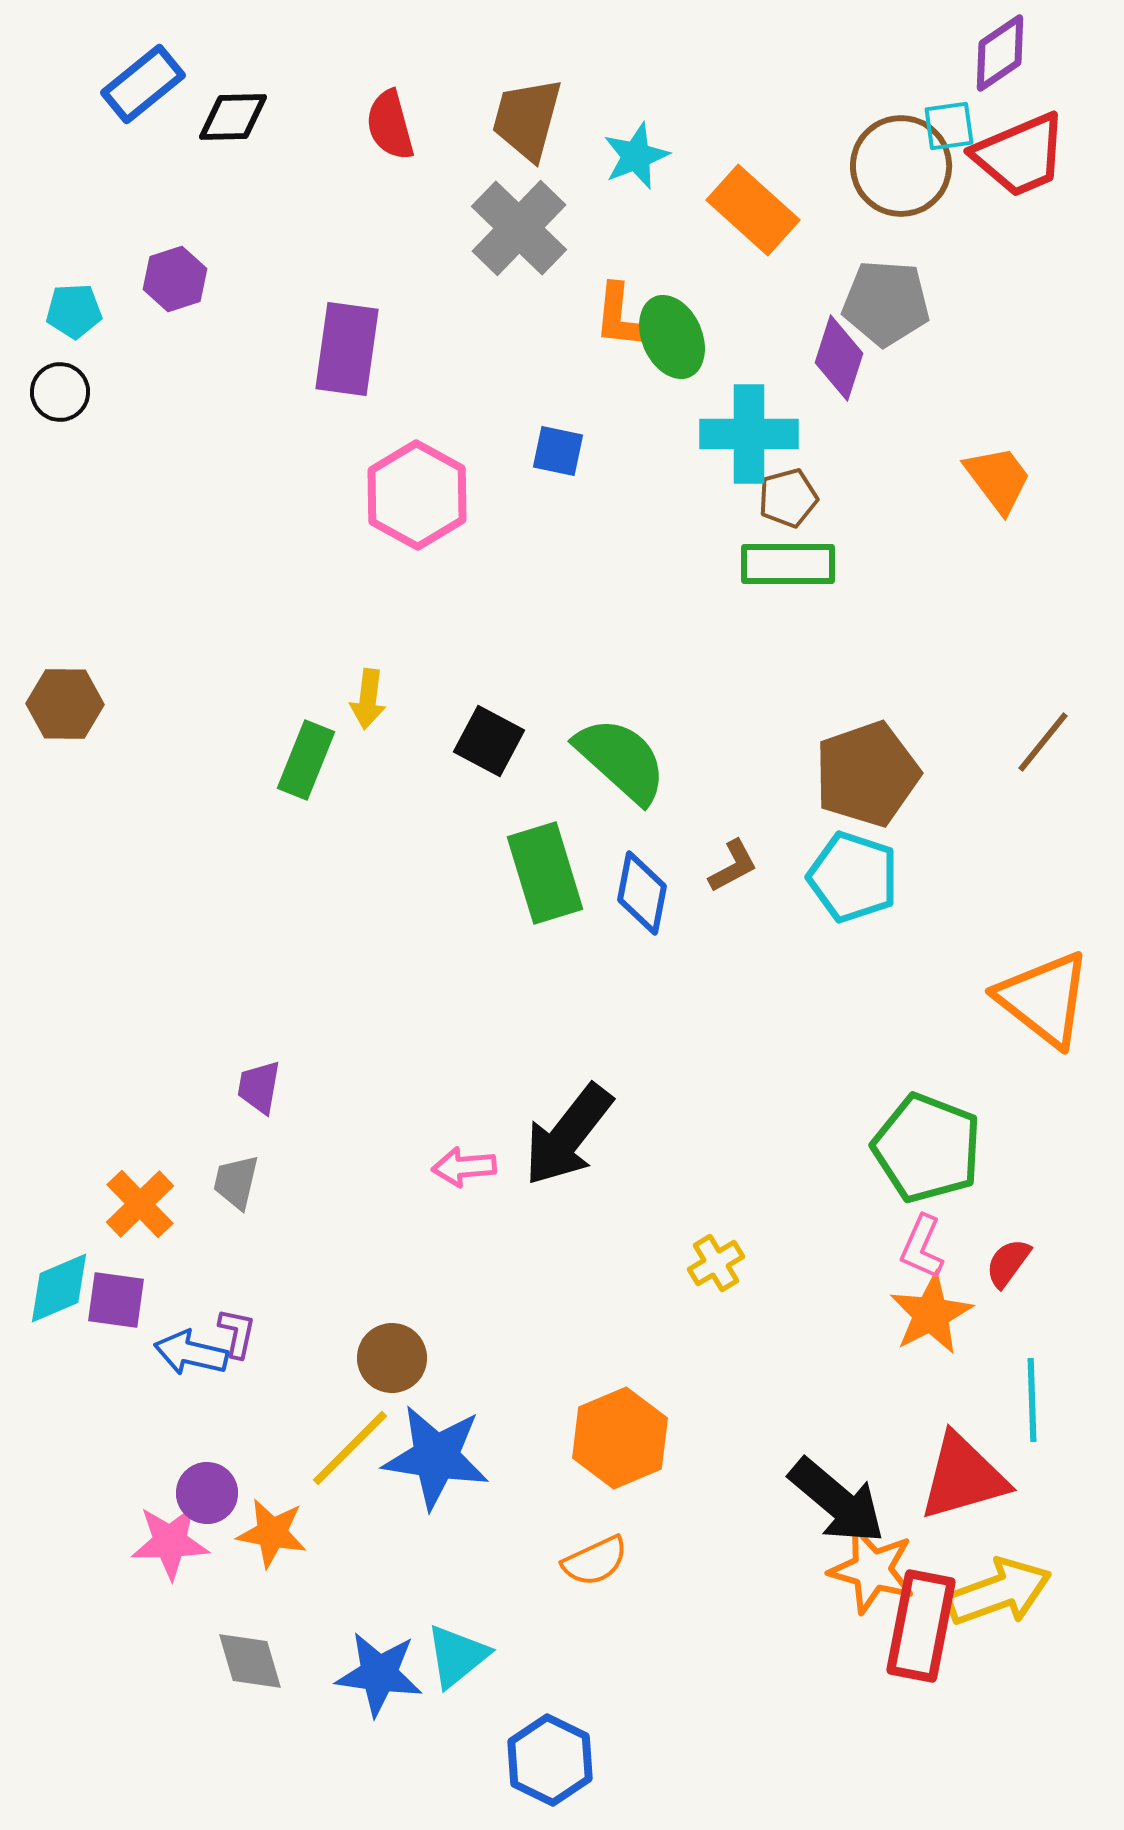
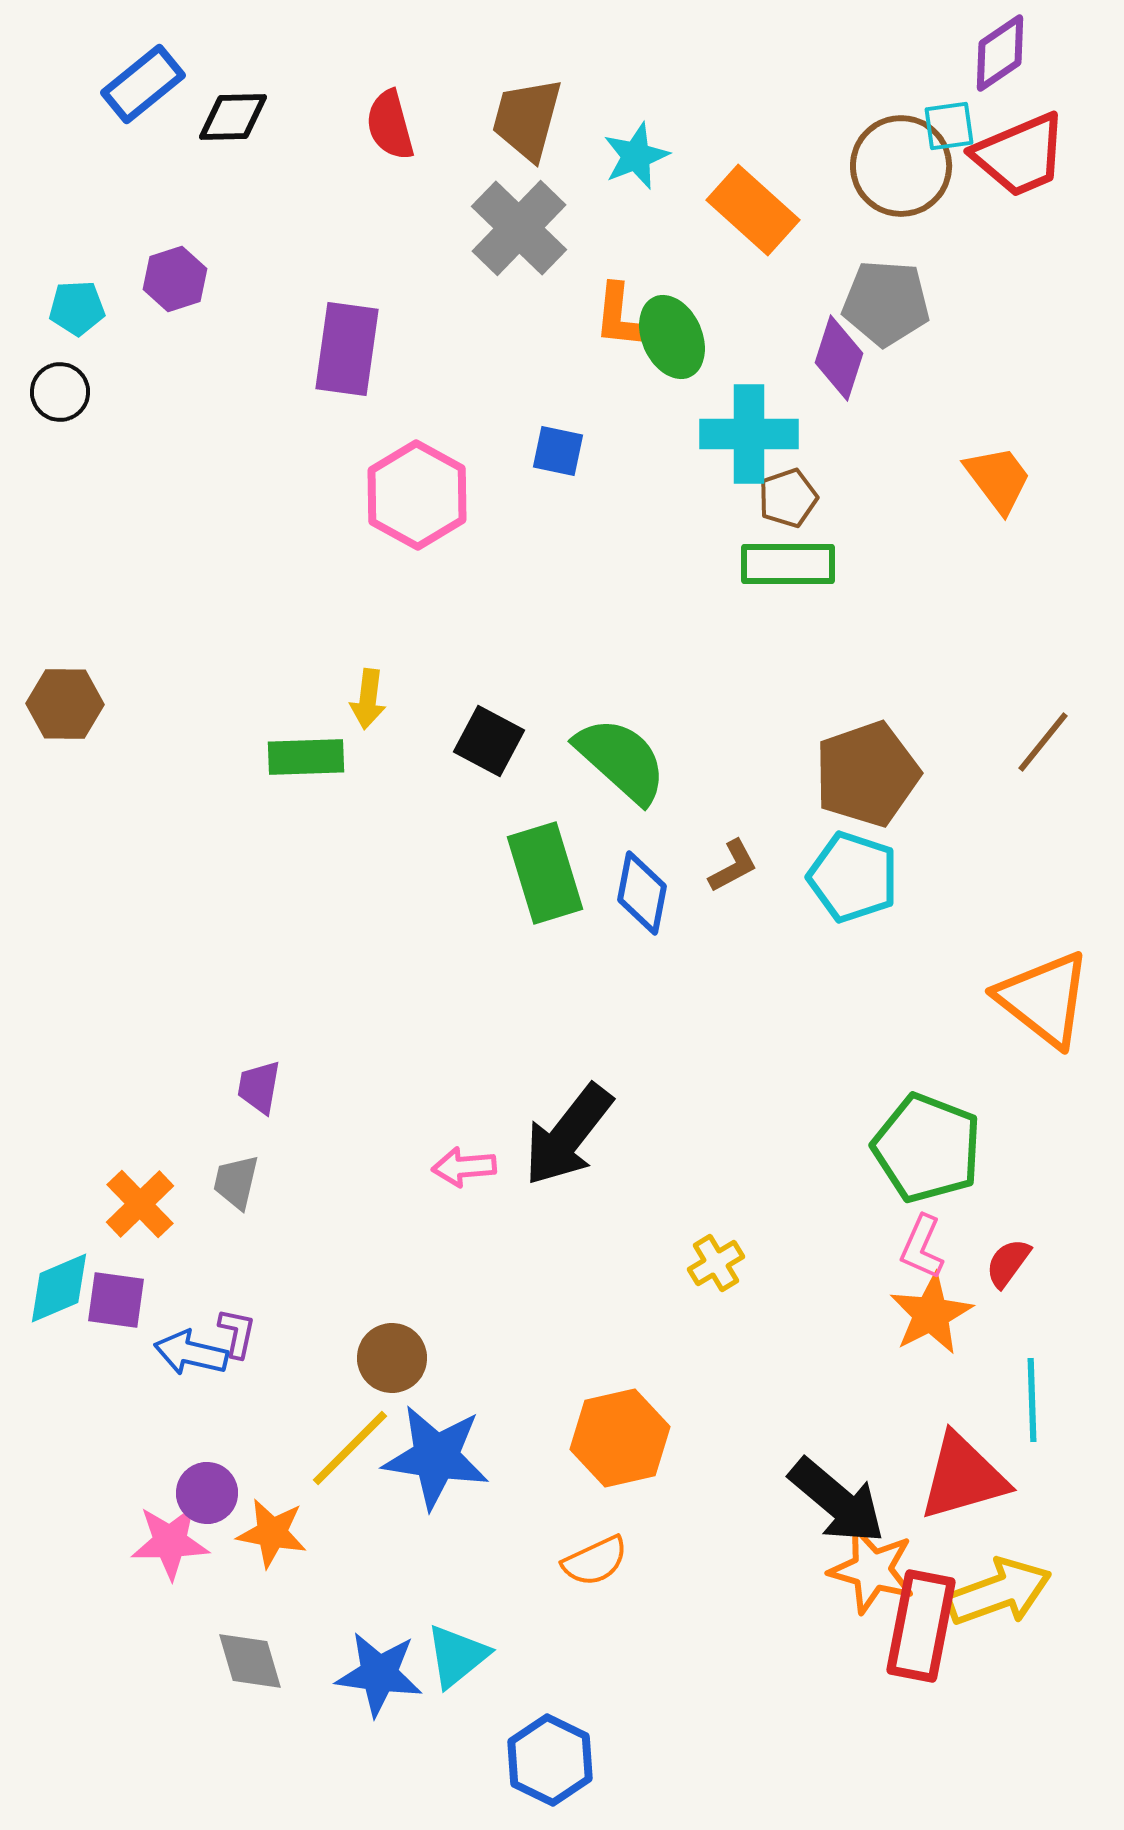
cyan pentagon at (74, 311): moved 3 px right, 3 px up
brown pentagon at (788, 498): rotated 4 degrees counterclockwise
green rectangle at (306, 760): moved 3 px up; rotated 66 degrees clockwise
orange hexagon at (620, 1438): rotated 10 degrees clockwise
